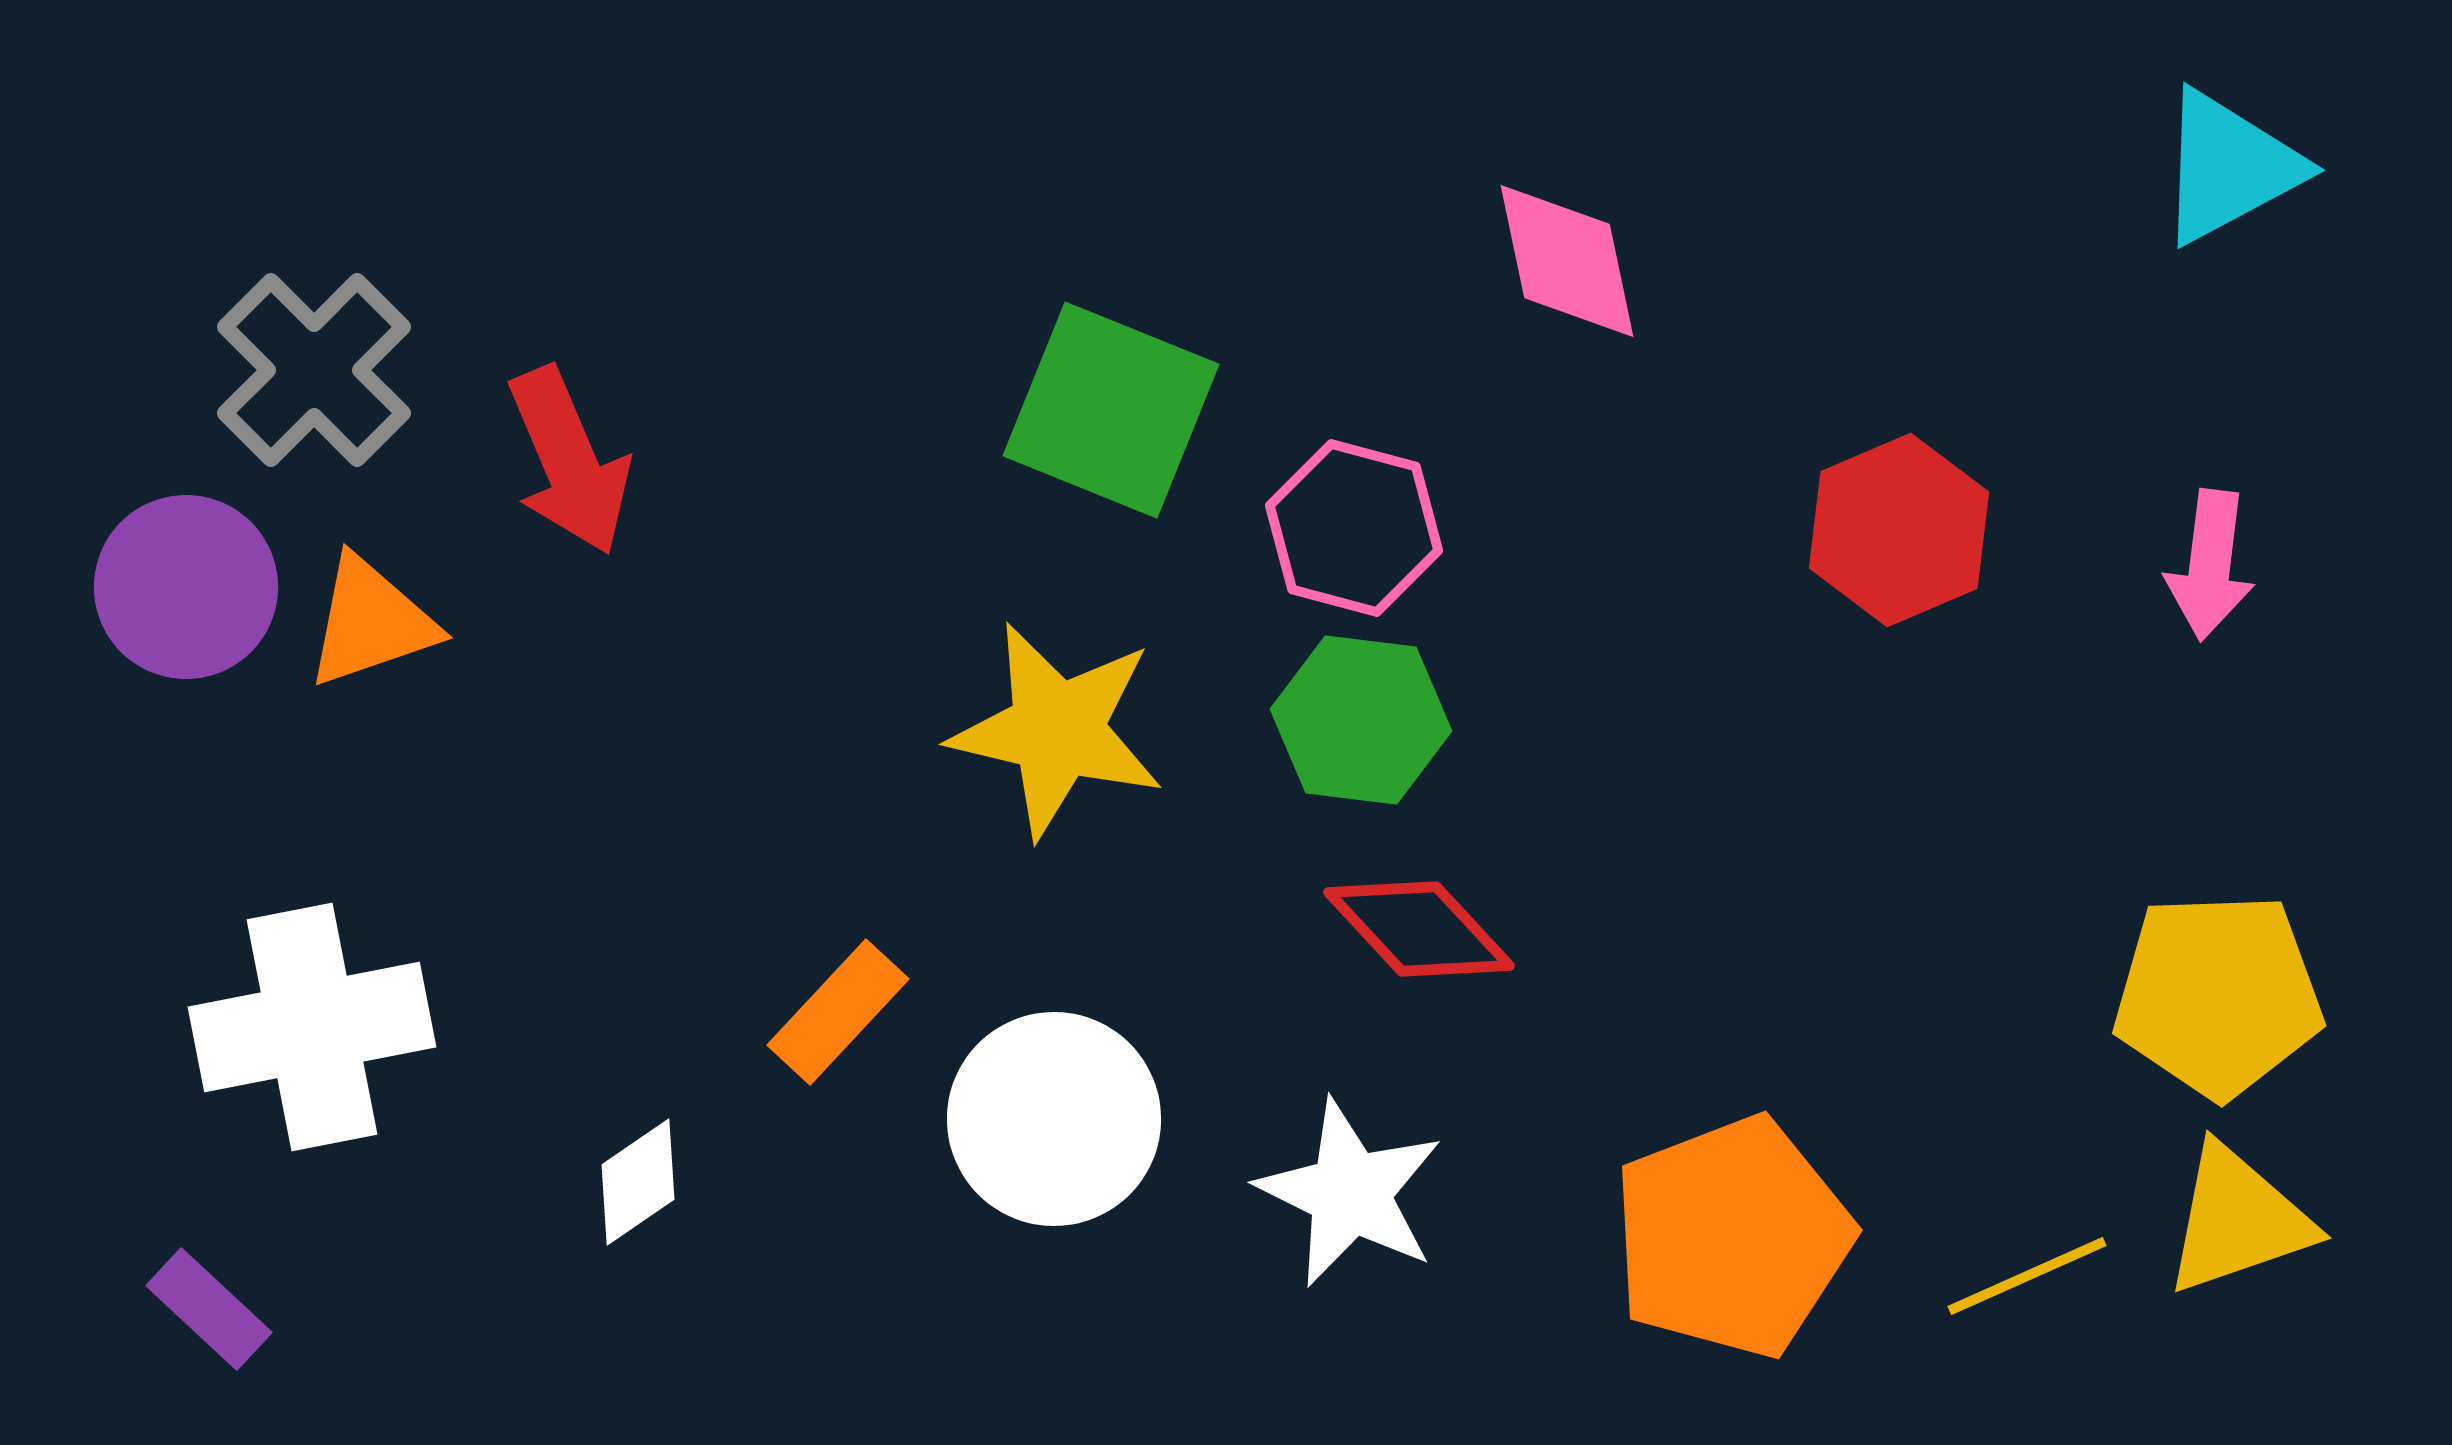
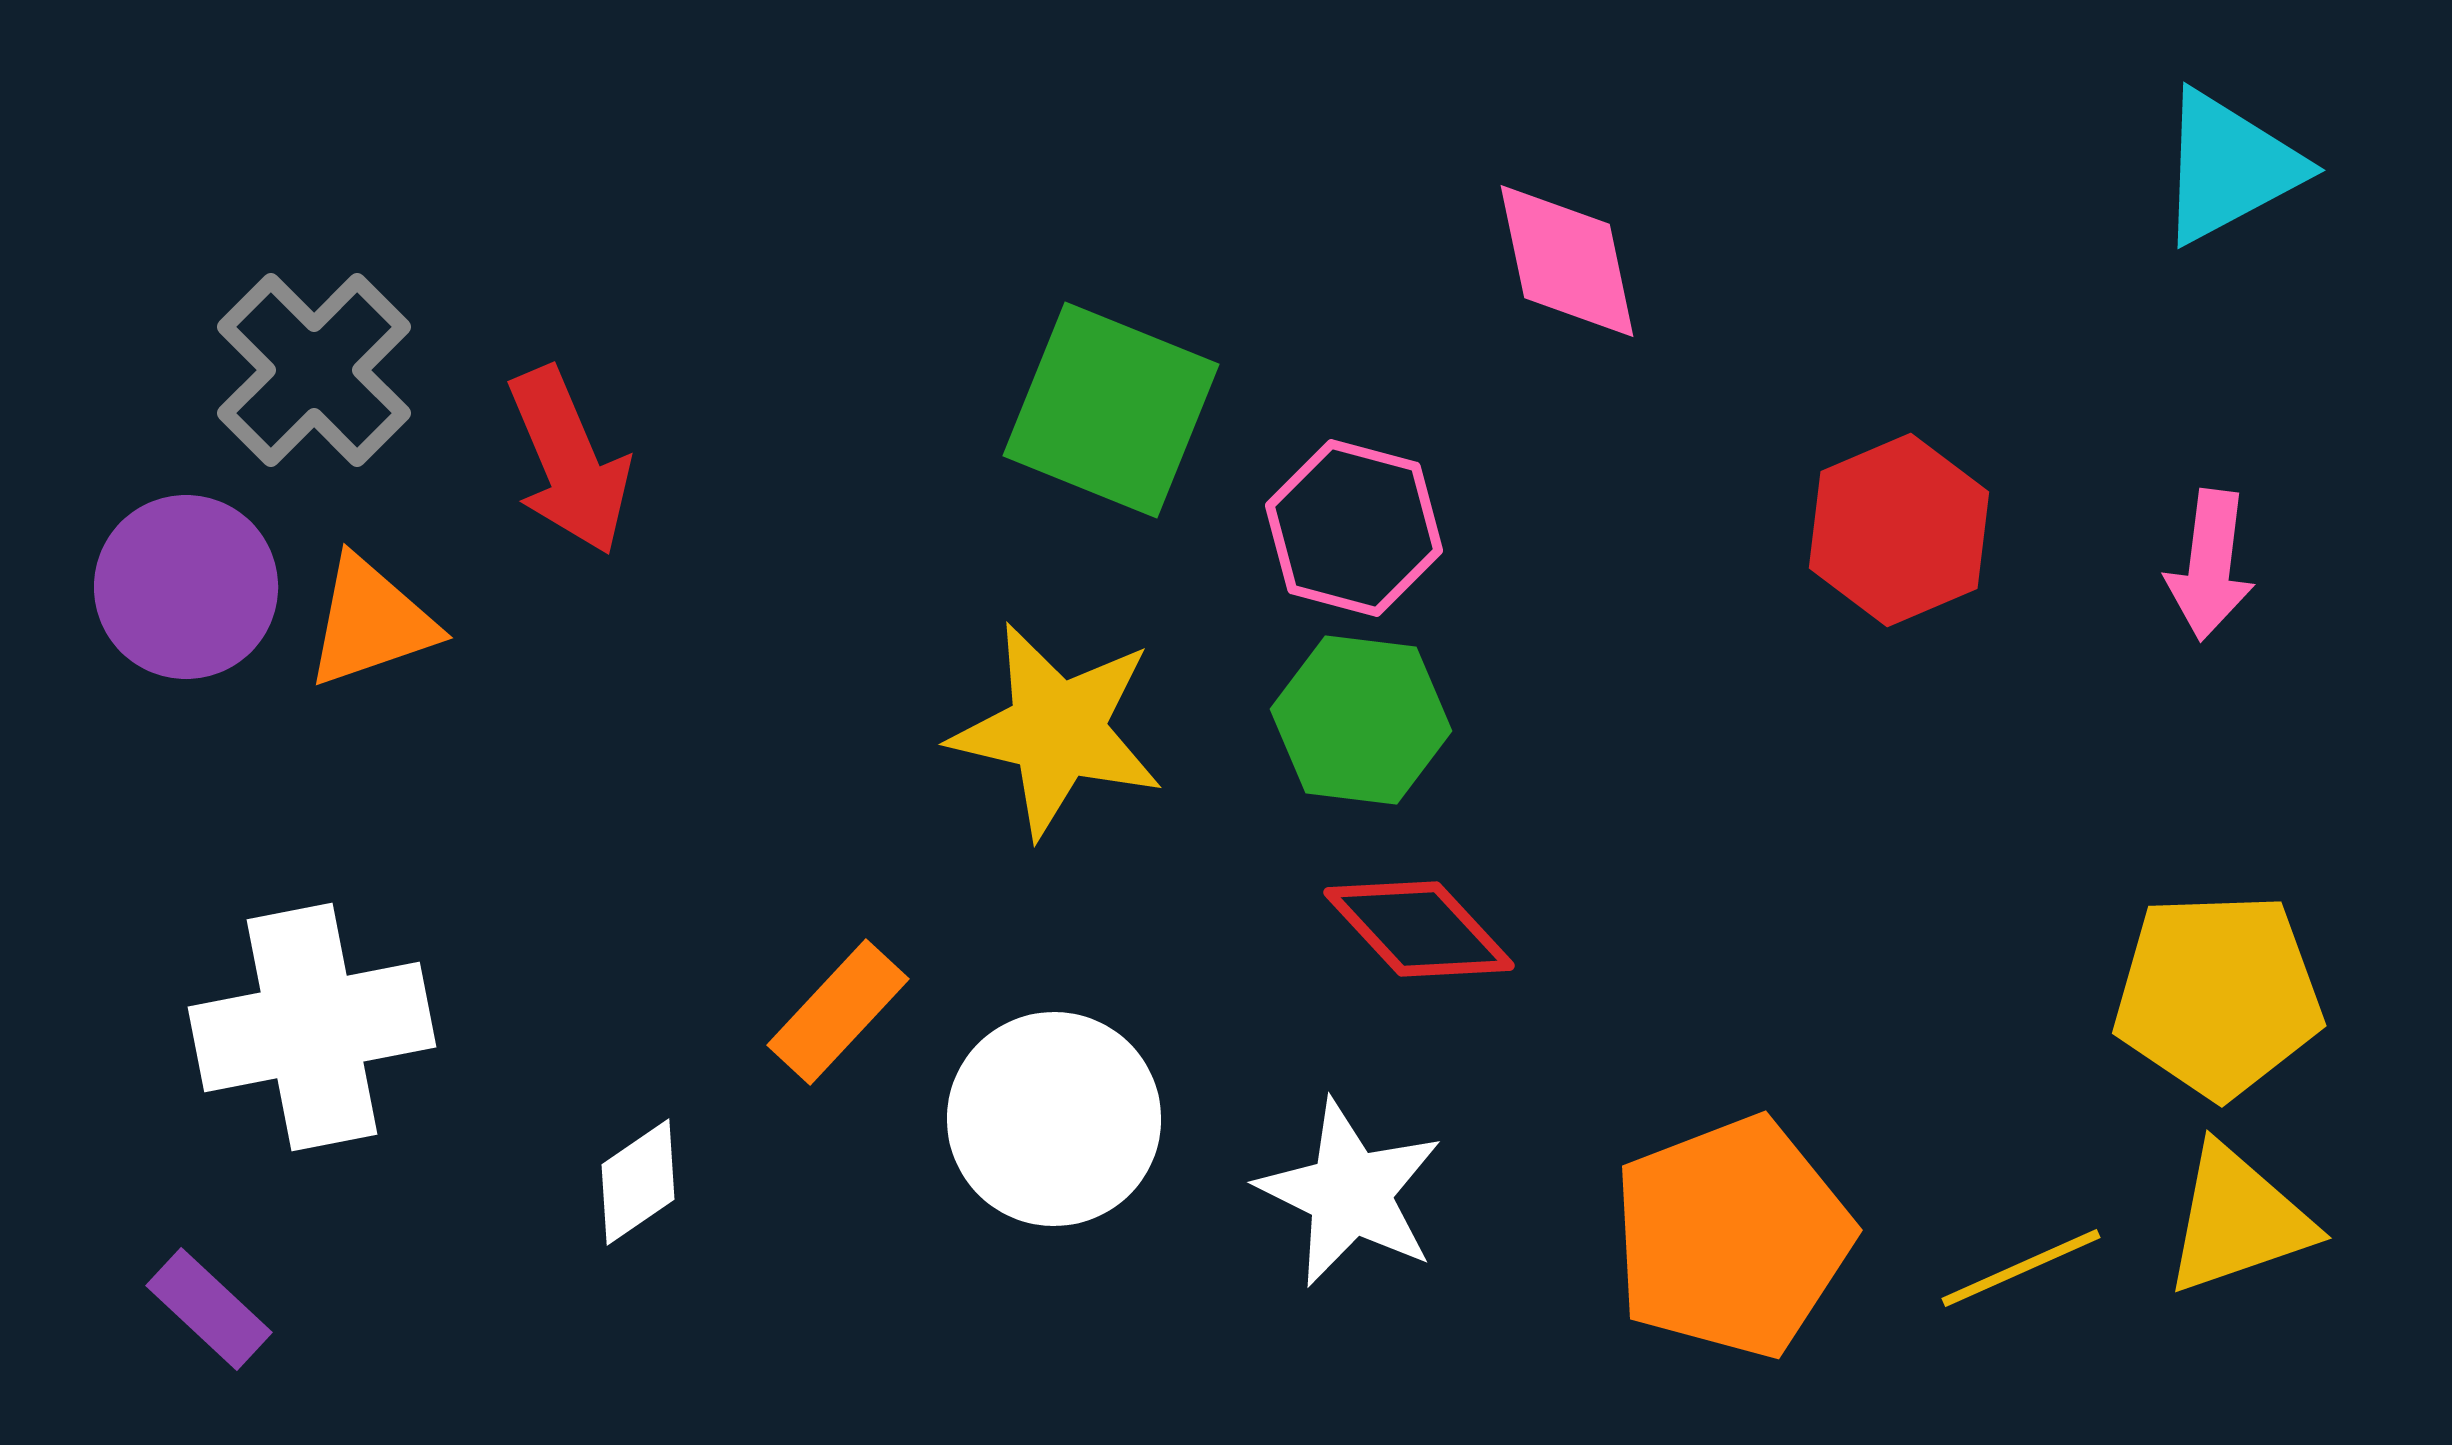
yellow line: moved 6 px left, 8 px up
